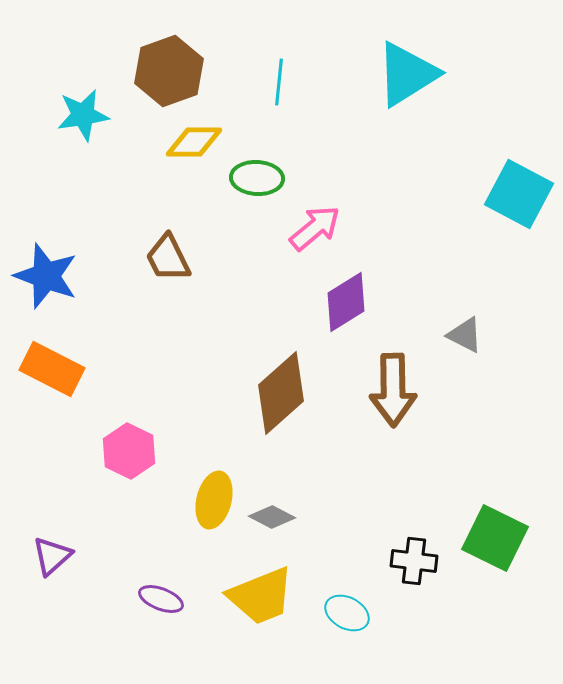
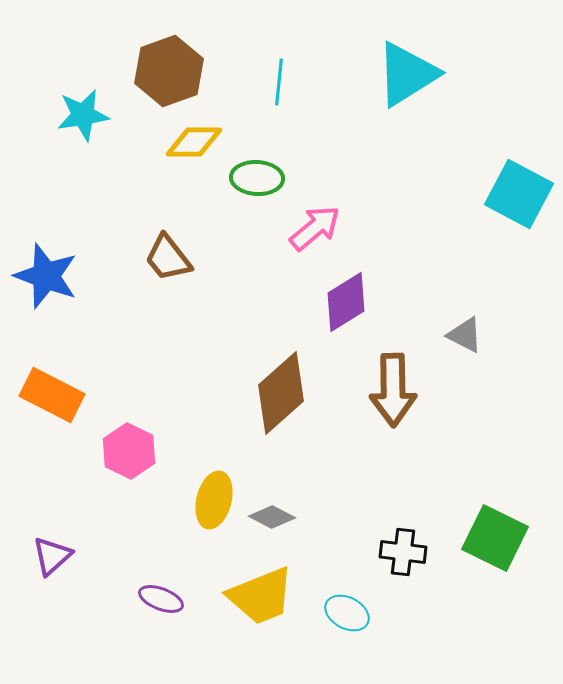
brown trapezoid: rotated 12 degrees counterclockwise
orange rectangle: moved 26 px down
black cross: moved 11 px left, 9 px up
